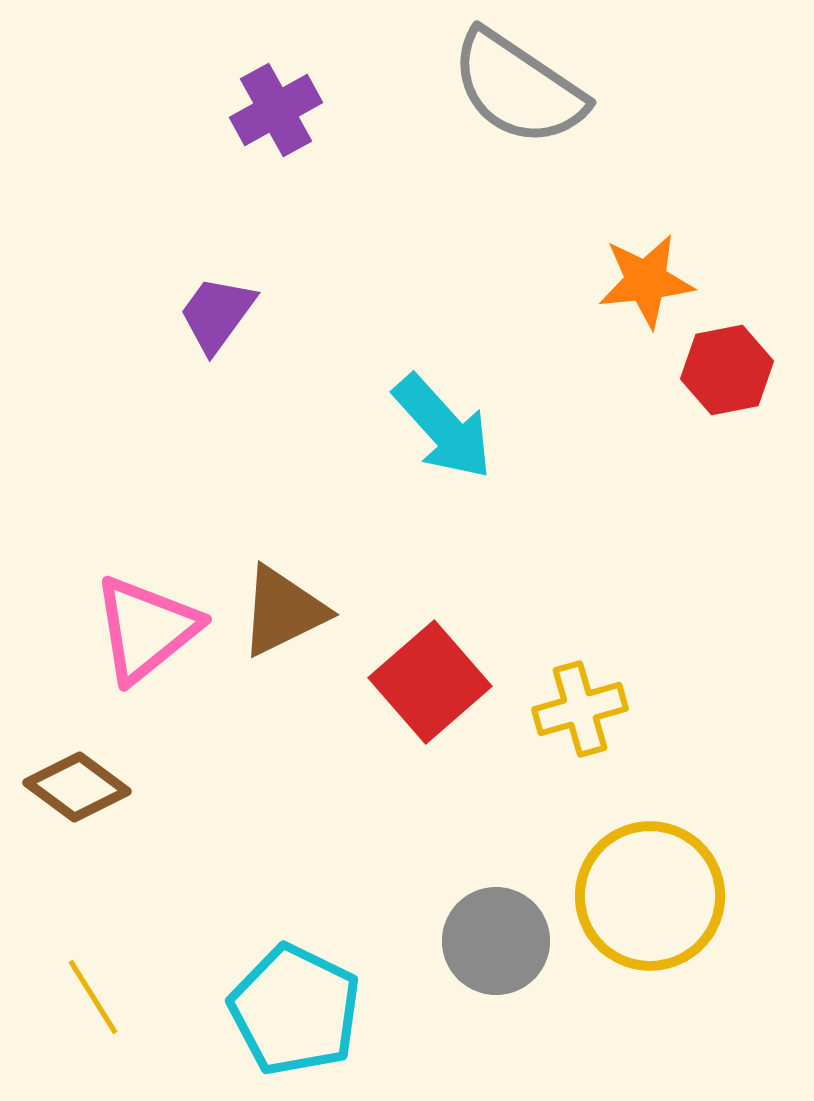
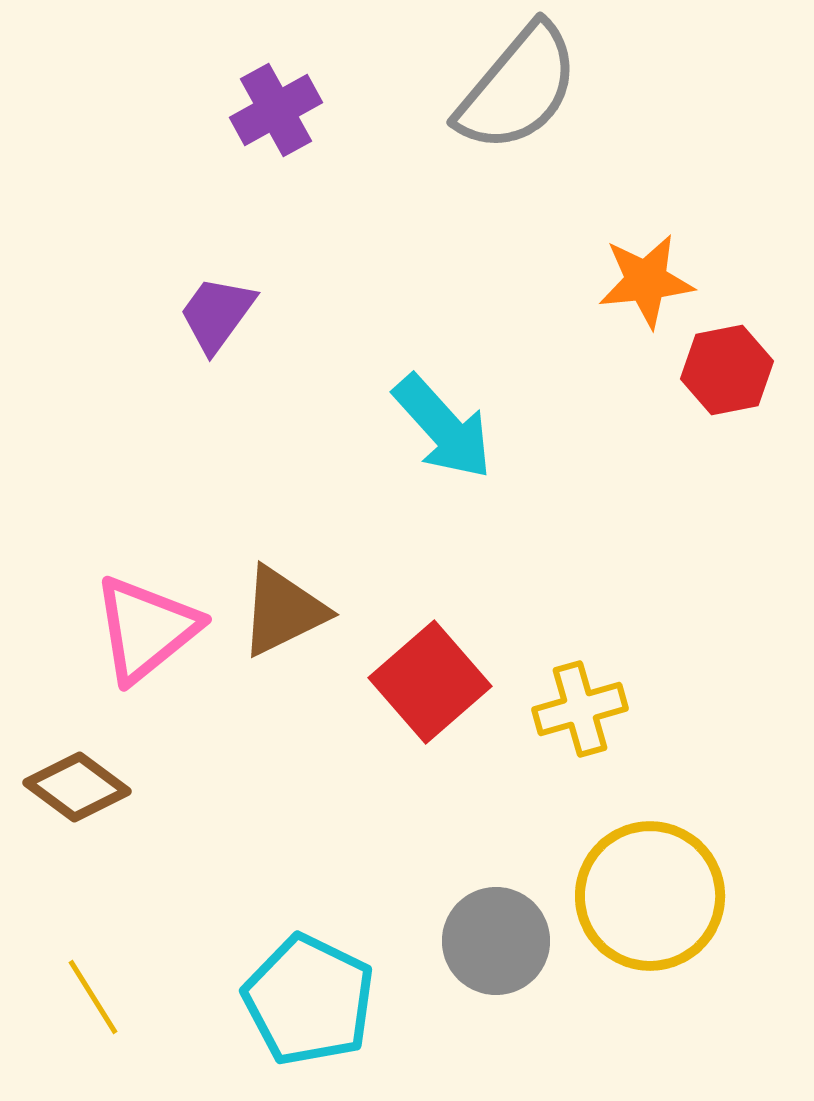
gray semicircle: rotated 84 degrees counterclockwise
cyan pentagon: moved 14 px right, 10 px up
